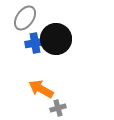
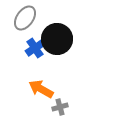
black circle: moved 1 px right
blue cross: moved 5 px down; rotated 24 degrees counterclockwise
gray cross: moved 2 px right, 1 px up
